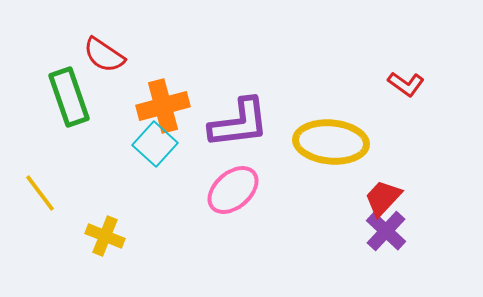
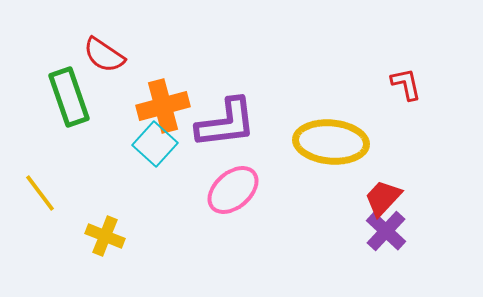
red L-shape: rotated 138 degrees counterclockwise
purple L-shape: moved 13 px left
